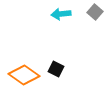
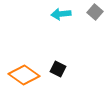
black square: moved 2 px right
